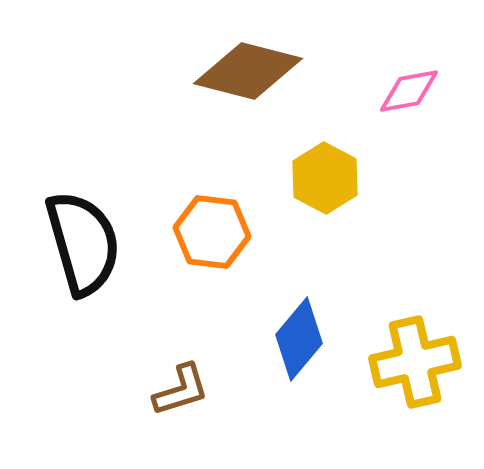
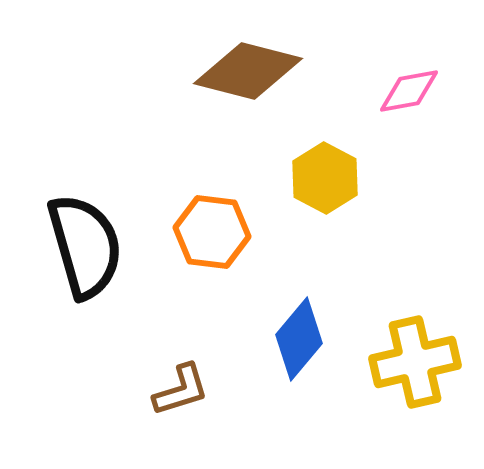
black semicircle: moved 2 px right, 3 px down
